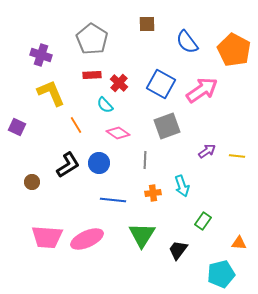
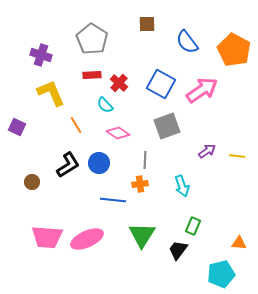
orange cross: moved 13 px left, 9 px up
green rectangle: moved 10 px left, 5 px down; rotated 12 degrees counterclockwise
